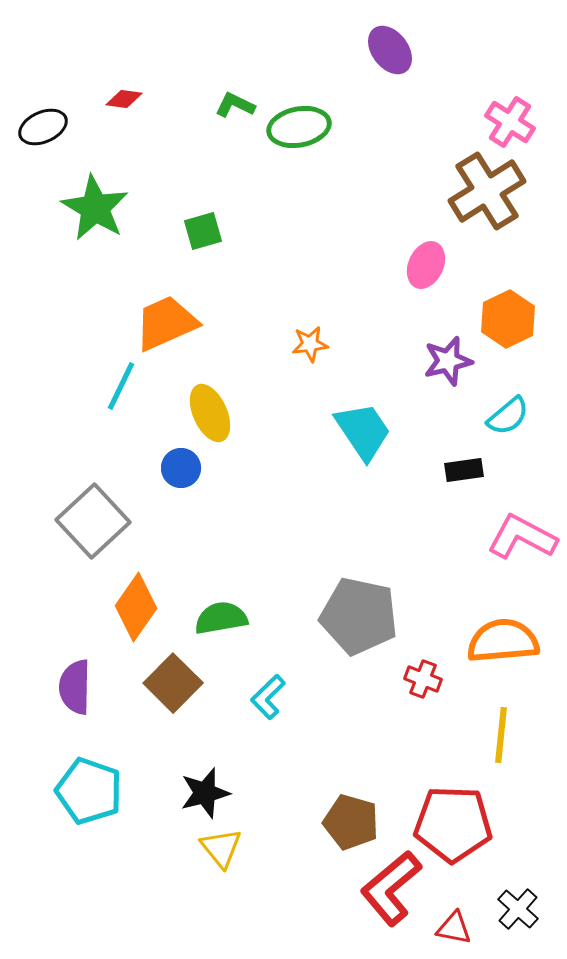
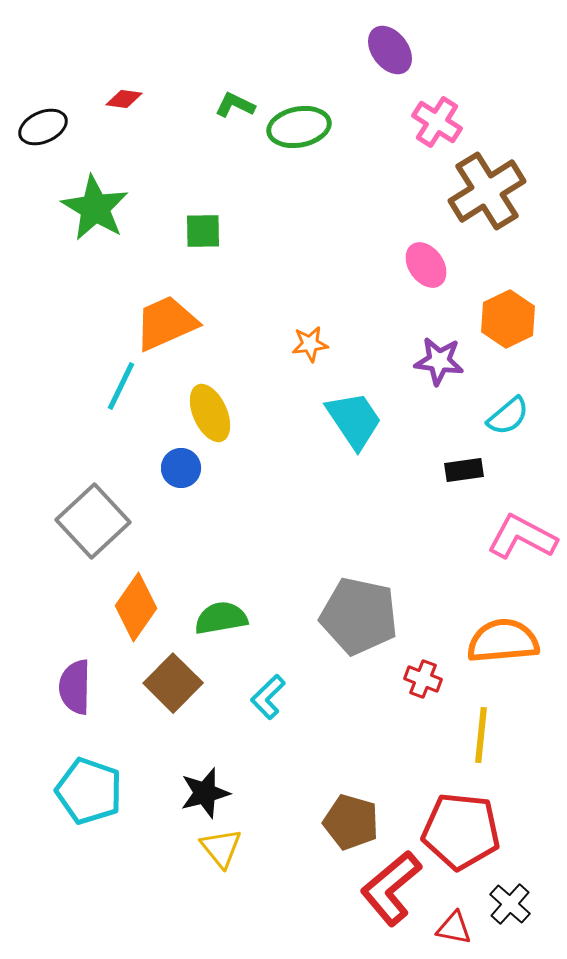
pink cross: moved 73 px left
green square: rotated 15 degrees clockwise
pink ellipse: rotated 60 degrees counterclockwise
purple star: moved 9 px left; rotated 21 degrees clockwise
cyan trapezoid: moved 9 px left, 11 px up
yellow line: moved 20 px left
red pentagon: moved 8 px right, 7 px down; rotated 4 degrees clockwise
black cross: moved 8 px left, 5 px up
